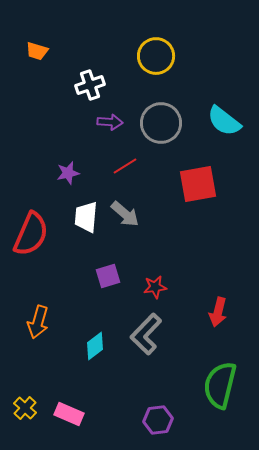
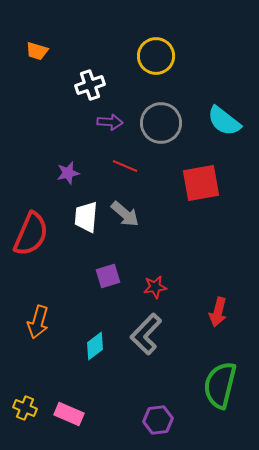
red line: rotated 55 degrees clockwise
red square: moved 3 px right, 1 px up
yellow cross: rotated 20 degrees counterclockwise
